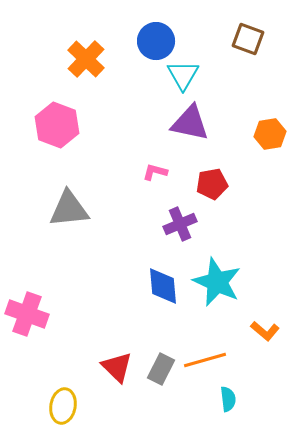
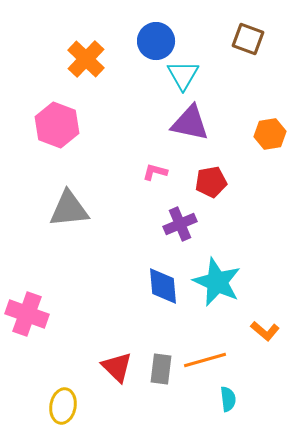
red pentagon: moved 1 px left, 2 px up
gray rectangle: rotated 20 degrees counterclockwise
